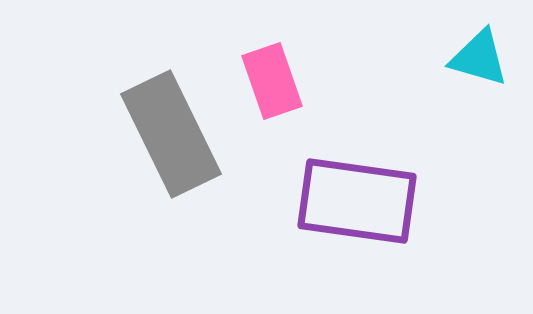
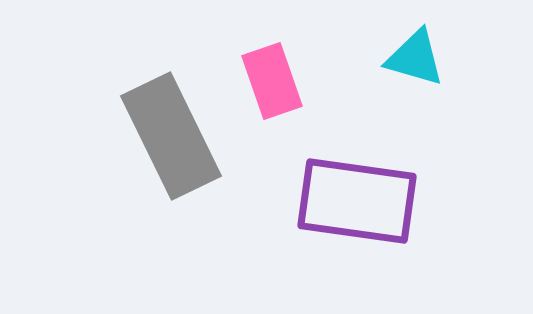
cyan triangle: moved 64 px left
gray rectangle: moved 2 px down
